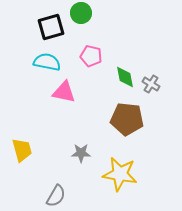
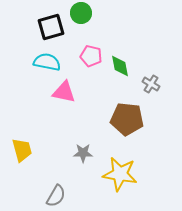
green diamond: moved 5 px left, 11 px up
gray star: moved 2 px right
